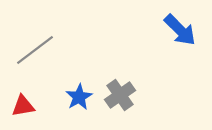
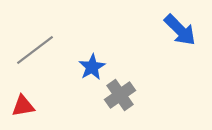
blue star: moved 13 px right, 30 px up
